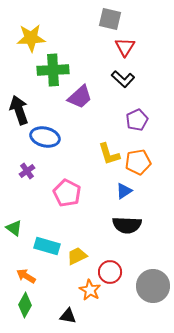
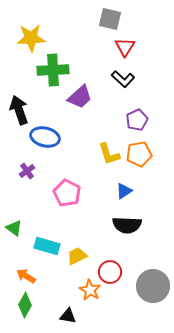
orange pentagon: moved 1 px right, 8 px up
